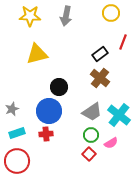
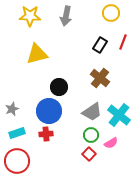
black rectangle: moved 9 px up; rotated 21 degrees counterclockwise
